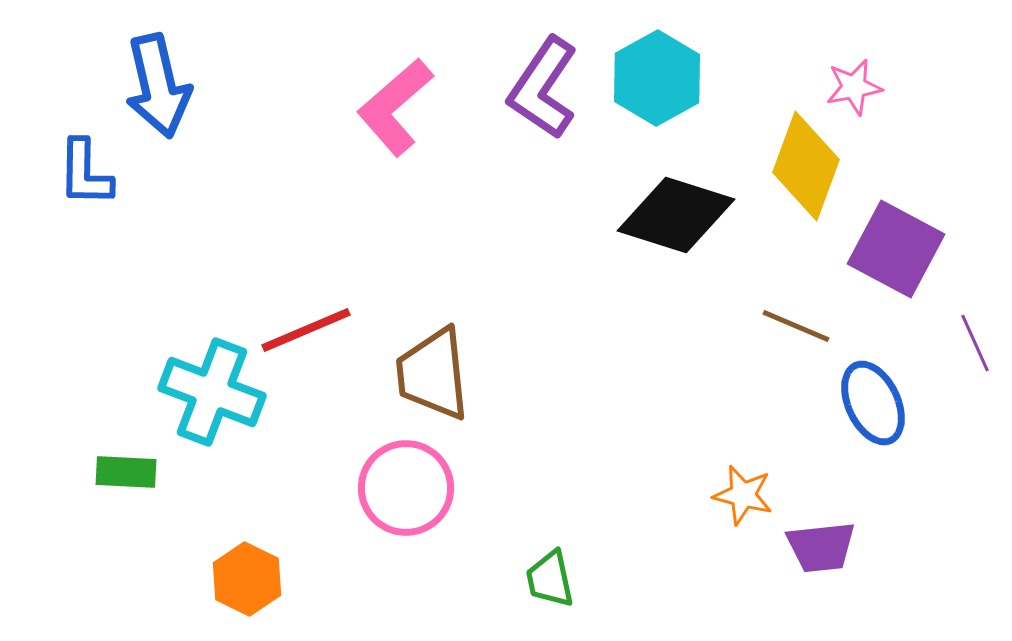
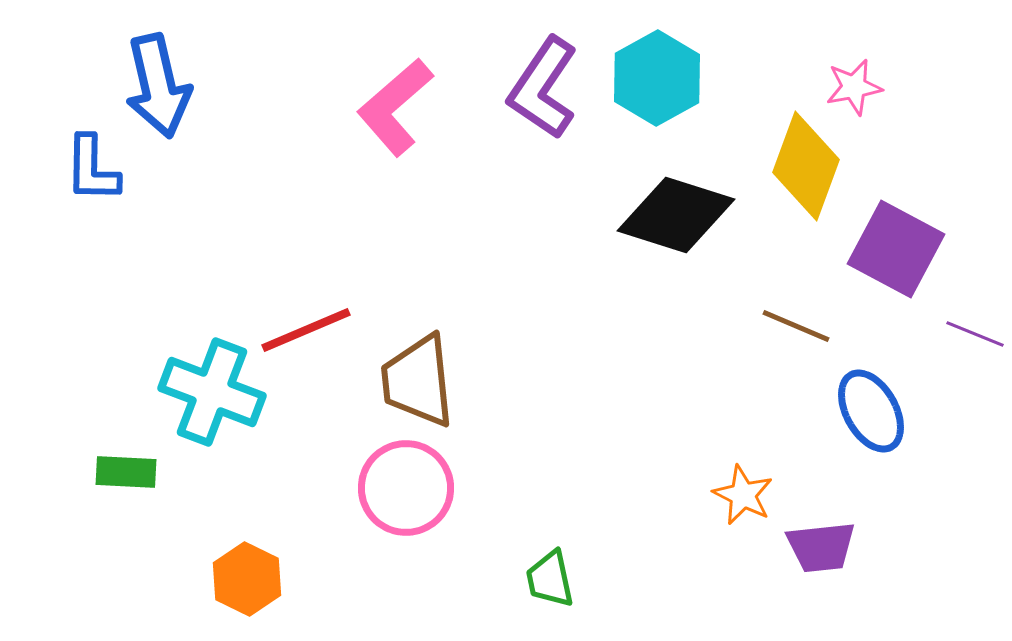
blue L-shape: moved 7 px right, 4 px up
purple line: moved 9 px up; rotated 44 degrees counterclockwise
brown trapezoid: moved 15 px left, 7 px down
blue ellipse: moved 2 px left, 8 px down; rotated 4 degrees counterclockwise
orange star: rotated 12 degrees clockwise
